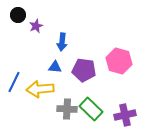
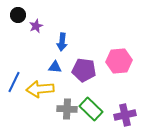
pink hexagon: rotated 20 degrees counterclockwise
